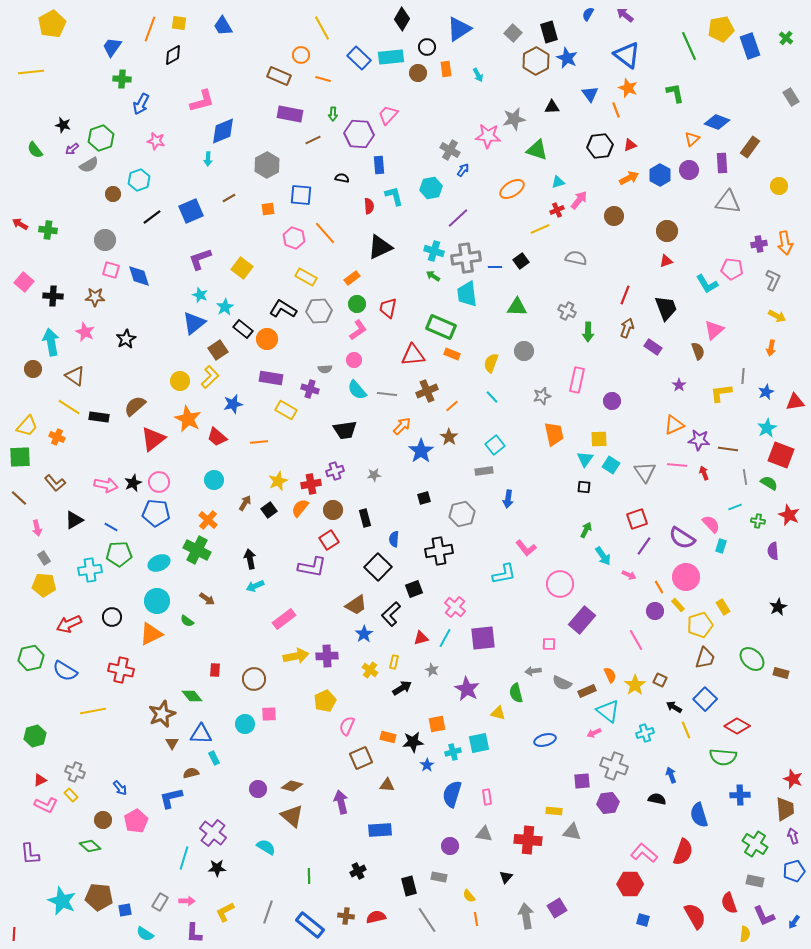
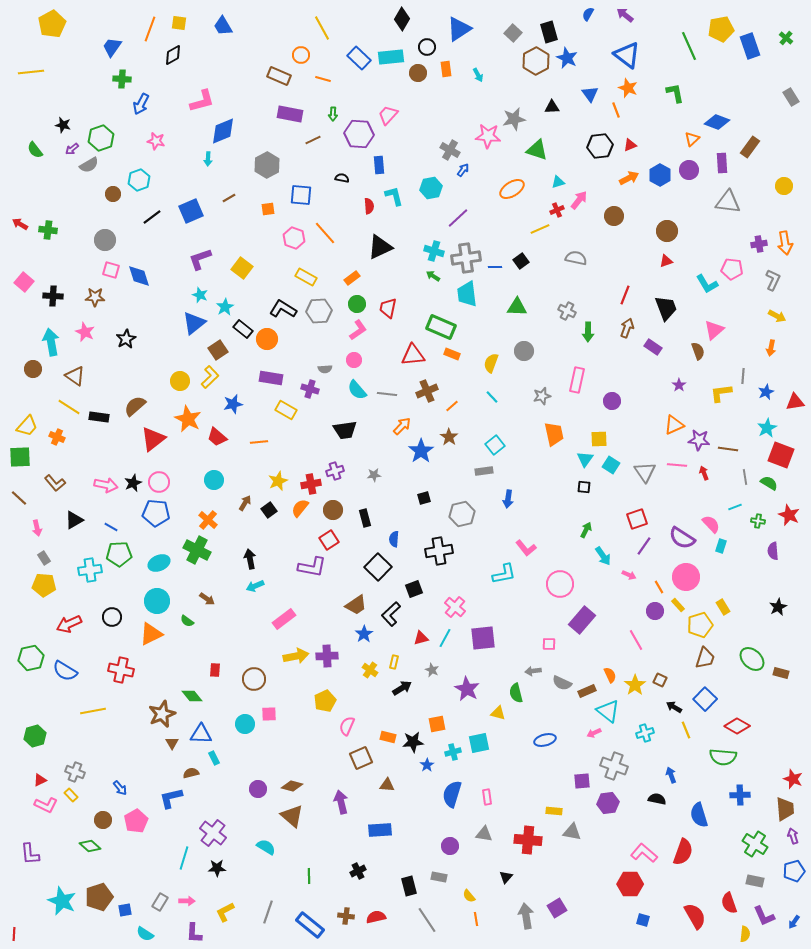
yellow circle at (779, 186): moved 5 px right
brown pentagon at (99, 897): rotated 24 degrees counterclockwise
